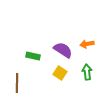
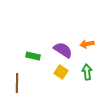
yellow square: moved 1 px right, 1 px up
